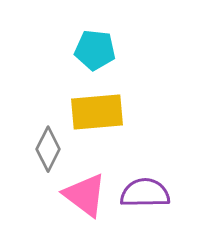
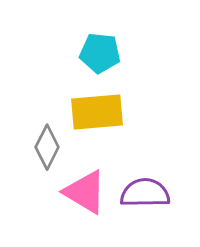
cyan pentagon: moved 5 px right, 3 px down
gray diamond: moved 1 px left, 2 px up
pink triangle: moved 3 px up; rotated 6 degrees counterclockwise
